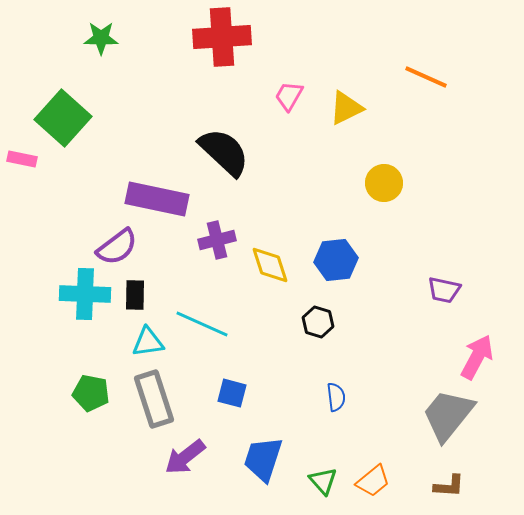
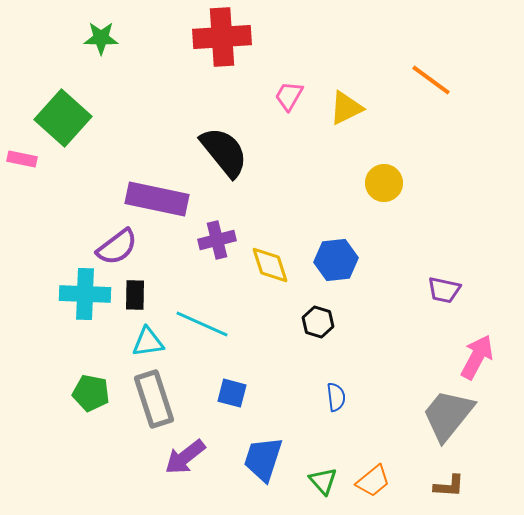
orange line: moved 5 px right, 3 px down; rotated 12 degrees clockwise
black semicircle: rotated 8 degrees clockwise
